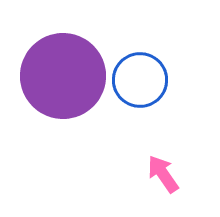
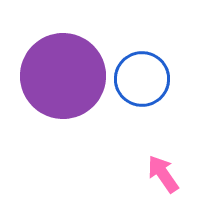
blue circle: moved 2 px right, 1 px up
